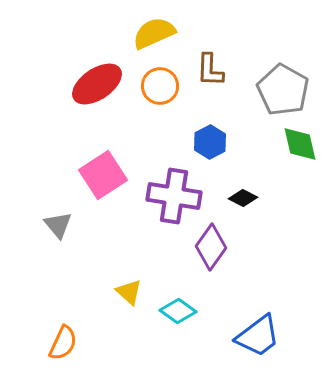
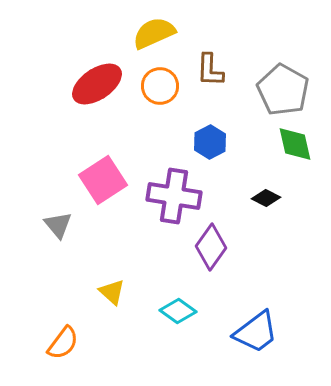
green diamond: moved 5 px left
pink square: moved 5 px down
black diamond: moved 23 px right
yellow triangle: moved 17 px left
blue trapezoid: moved 2 px left, 4 px up
orange semicircle: rotated 12 degrees clockwise
